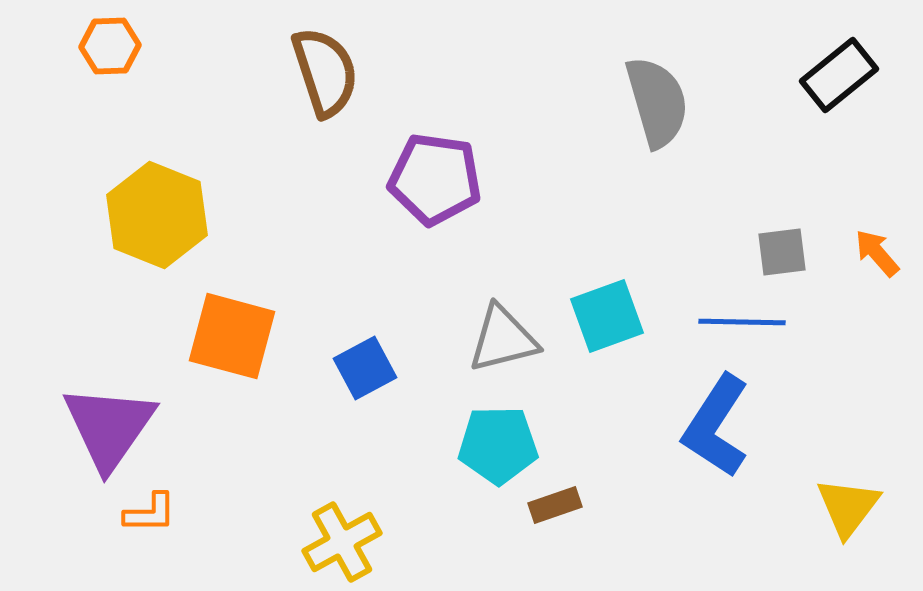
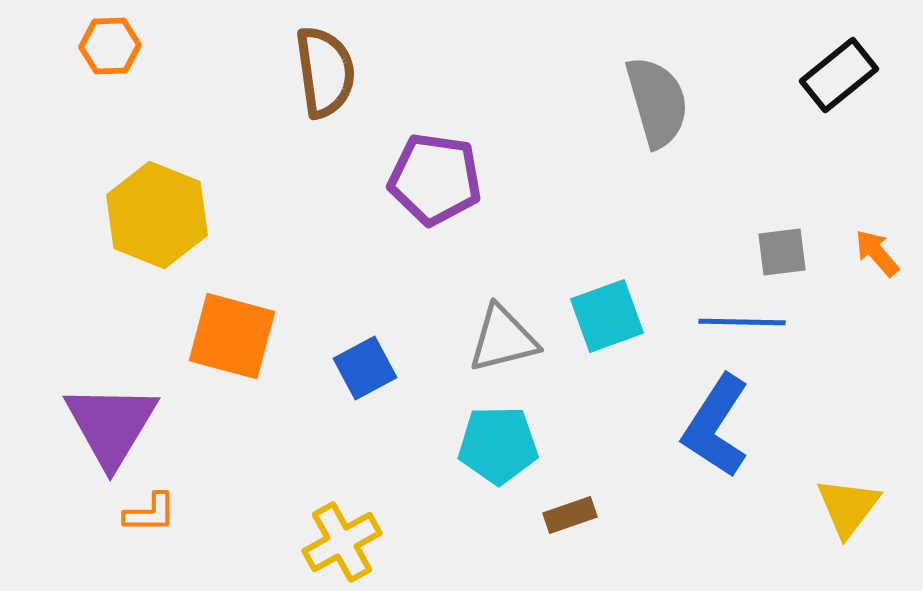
brown semicircle: rotated 10 degrees clockwise
purple triangle: moved 2 px right, 2 px up; rotated 4 degrees counterclockwise
brown rectangle: moved 15 px right, 10 px down
